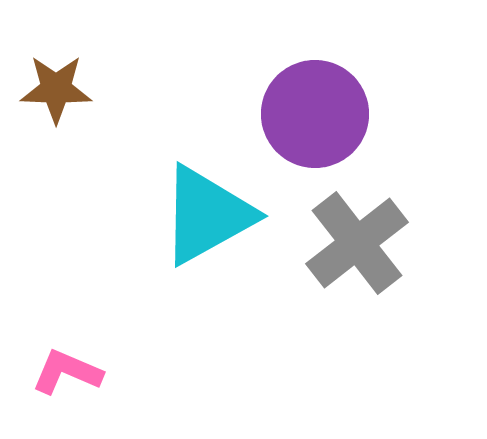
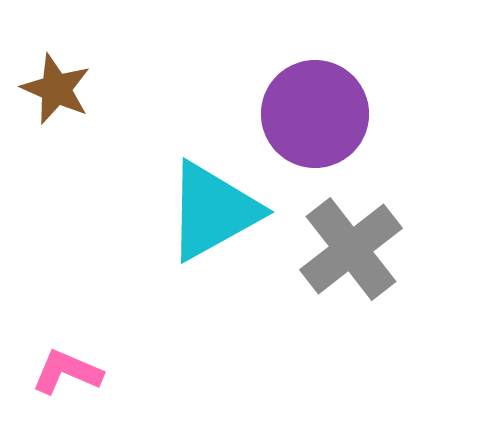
brown star: rotated 22 degrees clockwise
cyan triangle: moved 6 px right, 4 px up
gray cross: moved 6 px left, 6 px down
